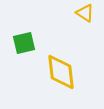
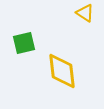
yellow diamond: moved 1 px right, 1 px up
